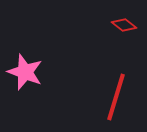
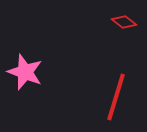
red diamond: moved 3 px up
